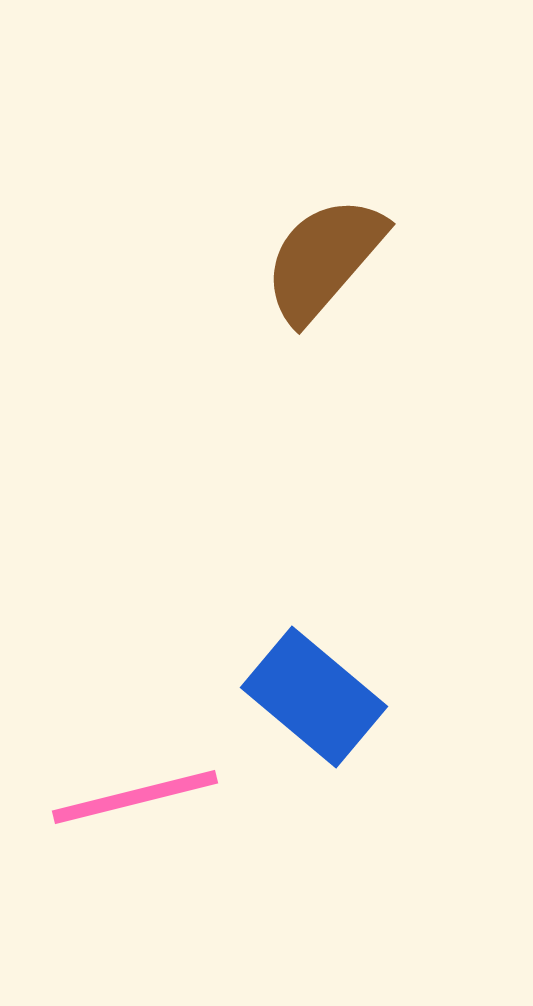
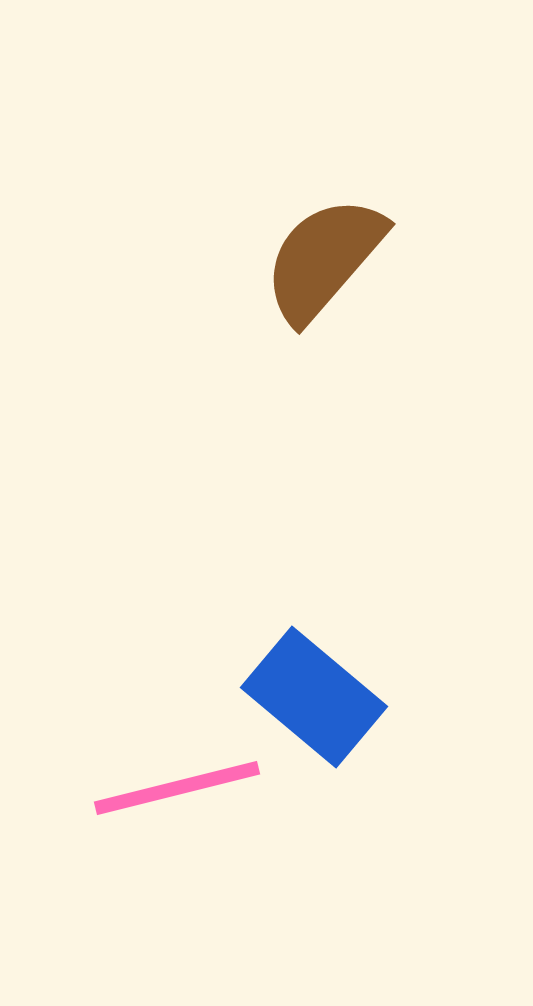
pink line: moved 42 px right, 9 px up
